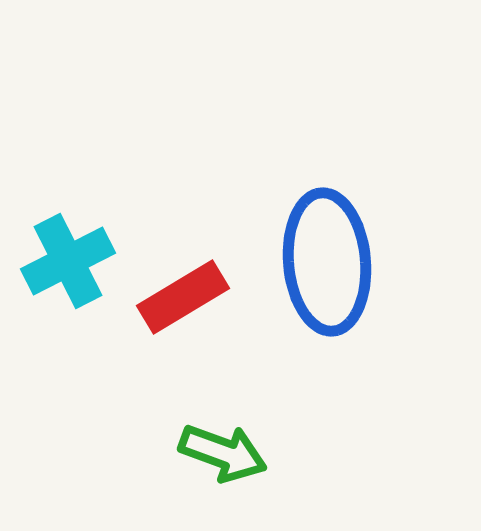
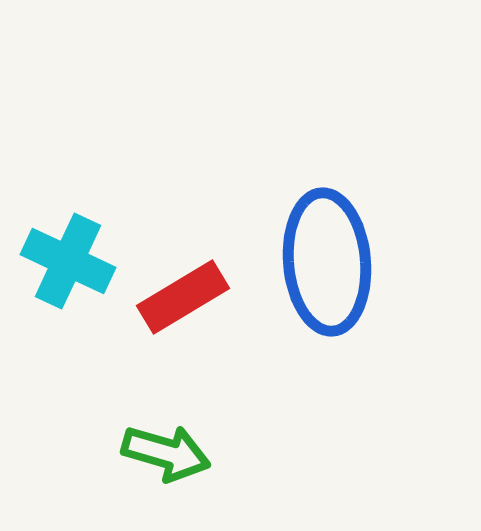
cyan cross: rotated 38 degrees counterclockwise
green arrow: moved 57 px left; rotated 4 degrees counterclockwise
